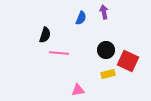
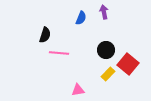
red square: moved 3 px down; rotated 15 degrees clockwise
yellow rectangle: rotated 32 degrees counterclockwise
